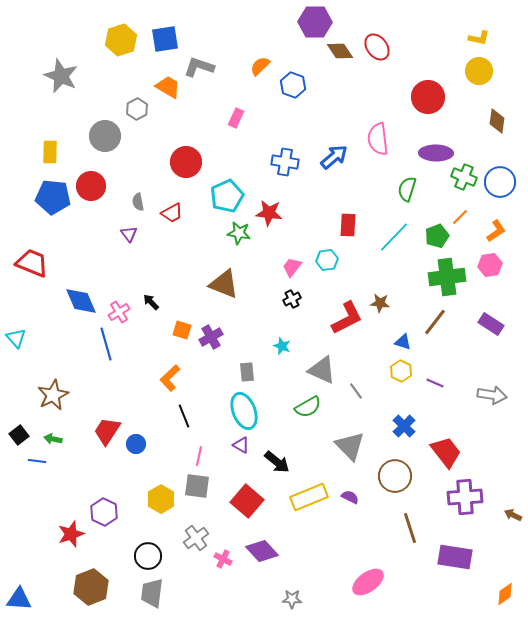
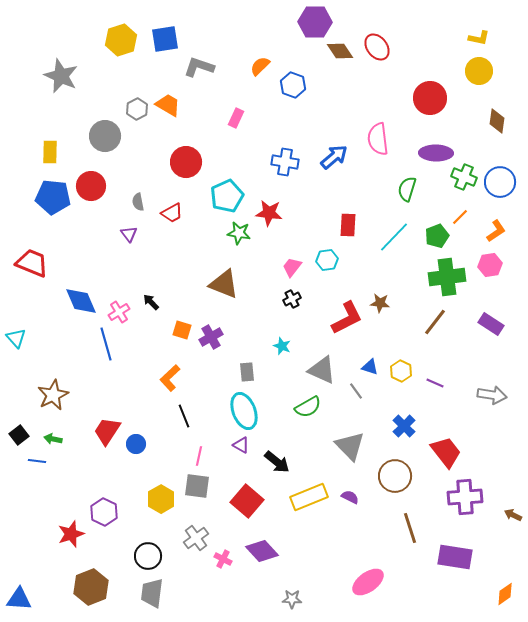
orange trapezoid at (168, 87): moved 18 px down
red circle at (428, 97): moved 2 px right, 1 px down
blue triangle at (403, 342): moved 33 px left, 25 px down
